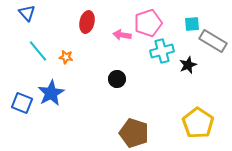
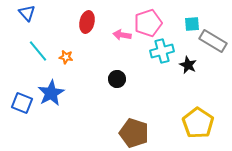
black star: rotated 24 degrees counterclockwise
